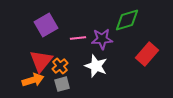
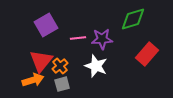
green diamond: moved 6 px right, 1 px up
